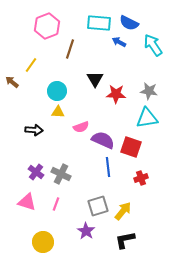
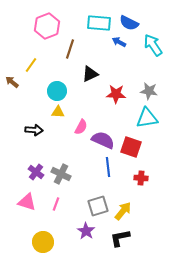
black triangle: moved 5 px left, 5 px up; rotated 36 degrees clockwise
pink semicircle: rotated 42 degrees counterclockwise
red cross: rotated 24 degrees clockwise
black L-shape: moved 5 px left, 2 px up
